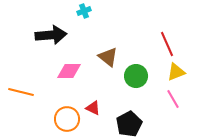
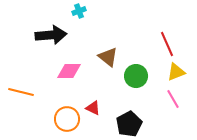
cyan cross: moved 5 px left
